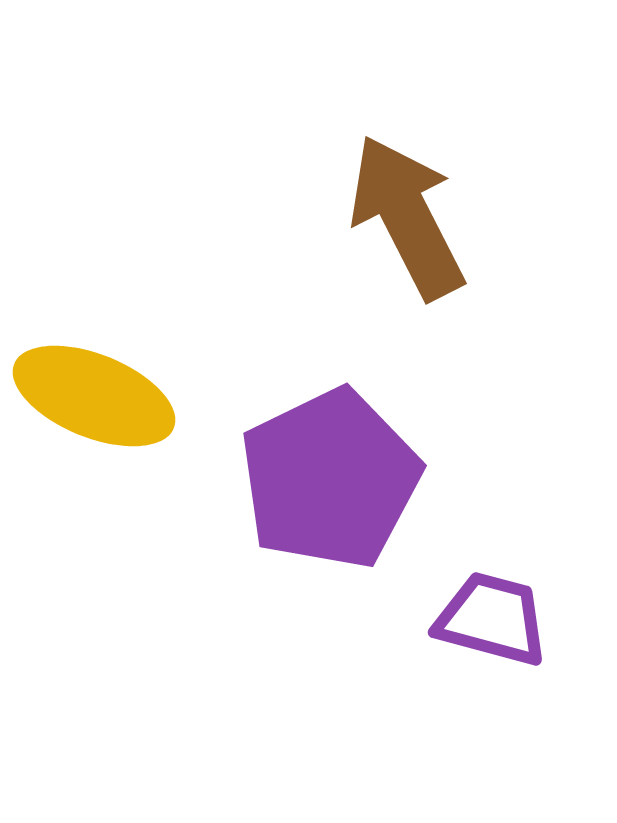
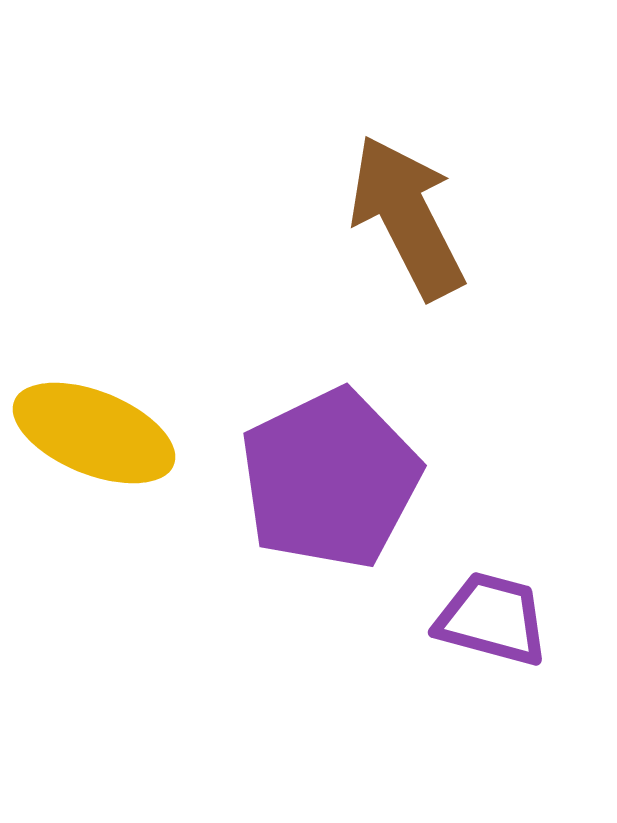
yellow ellipse: moved 37 px down
